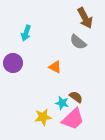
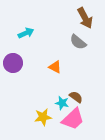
cyan arrow: rotated 133 degrees counterclockwise
